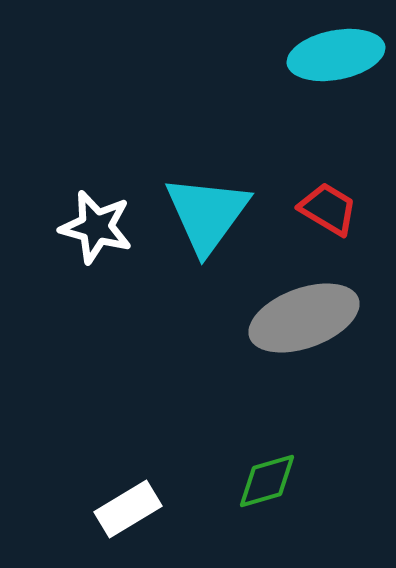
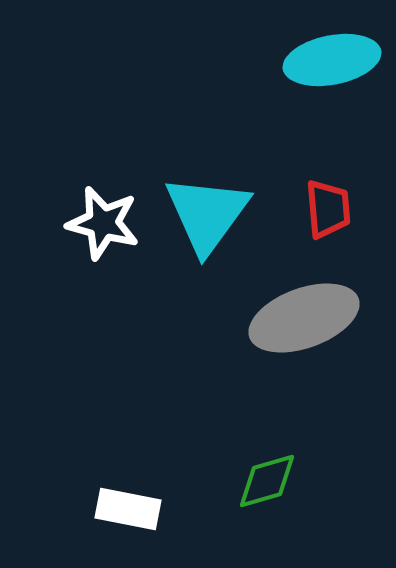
cyan ellipse: moved 4 px left, 5 px down
red trapezoid: rotated 54 degrees clockwise
white star: moved 7 px right, 4 px up
white rectangle: rotated 42 degrees clockwise
